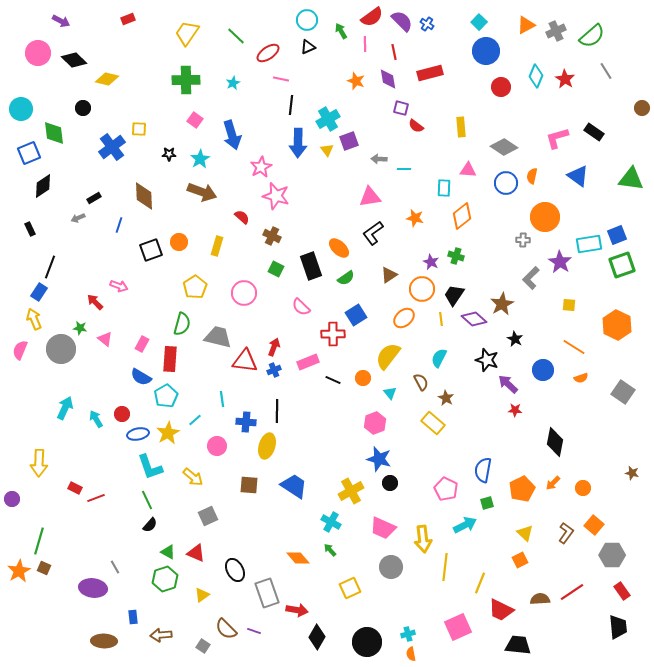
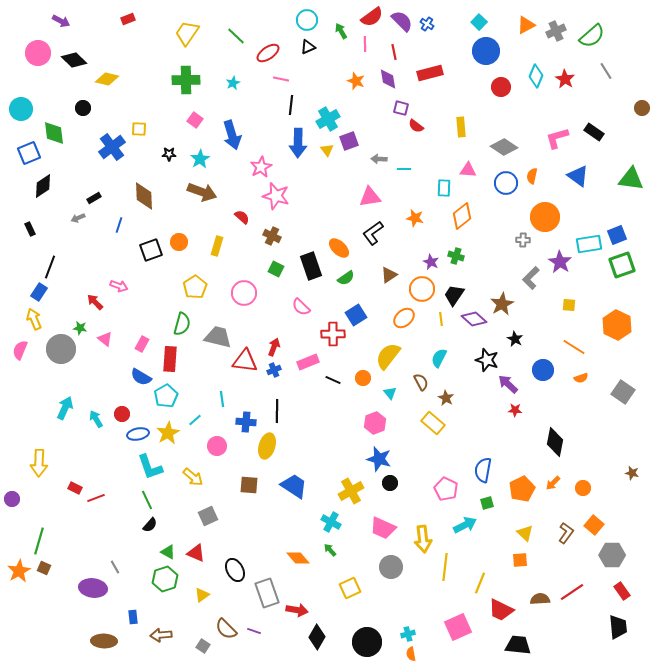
orange square at (520, 560): rotated 21 degrees clockwise
